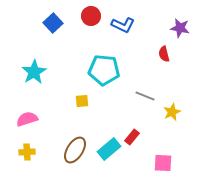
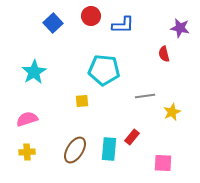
blue L-shape: rotated 25 degrees counterclockwise
gray line: rotated 30 degrees counterclockwise
cyan rectangle: rotated 45 degrees counterclockwise
